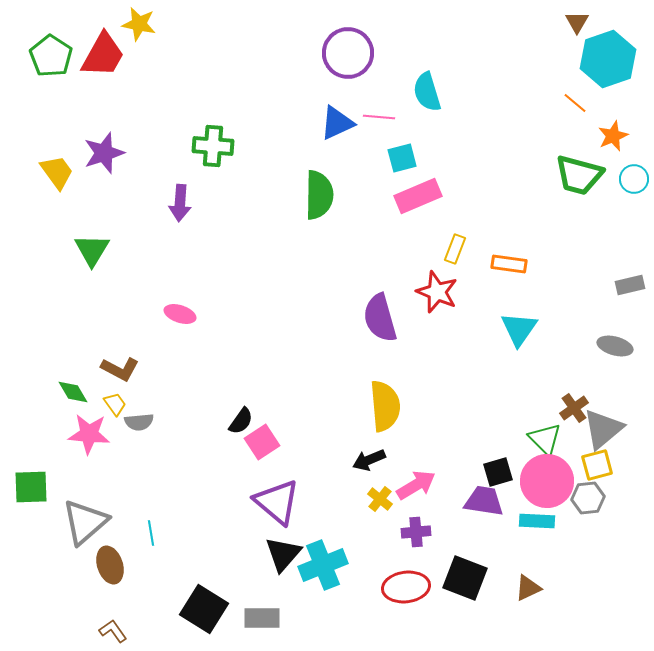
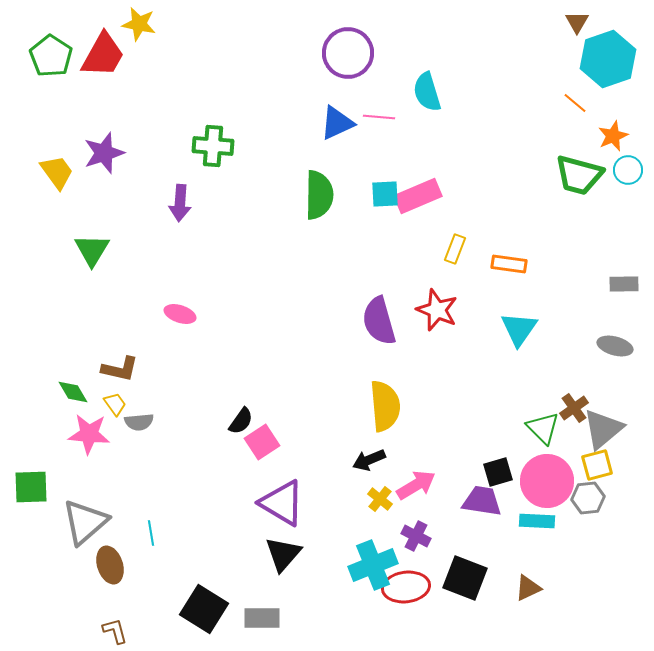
cyan square at (402, 158): moved 17 px left, 36 px down; rotated 12 degrees clockwise
cyan circle at (634, 179): moved 6 px left, 9 px up
gray rectangle at (630, 285): moved 6 px left, 1 px up; rotated 12 degrees clockwise
red star at (437, 292): moved 18 px down
purple semicircle at (380, 318): moved 1 px left, 3 px down
brown L-shape at (120, 369): rotated 15 degrees counterclockwise
green triangle at (545, 439): moved 2 px left, 11 px up
purple trapezoid at (484, 501): moved 2 px left
purple triangle at (277, 502): moved 5 px right, 1 px down; rotated 9 degrees counterclockwise
purple cross at (416, 532): moved 4 px down; rotated 32 degrees clockwise
cyan cross at (323, 565): moved 50 px right
brown L-shape at (113, 631): moved 2 px right; rotated 20 degrees clockwise
